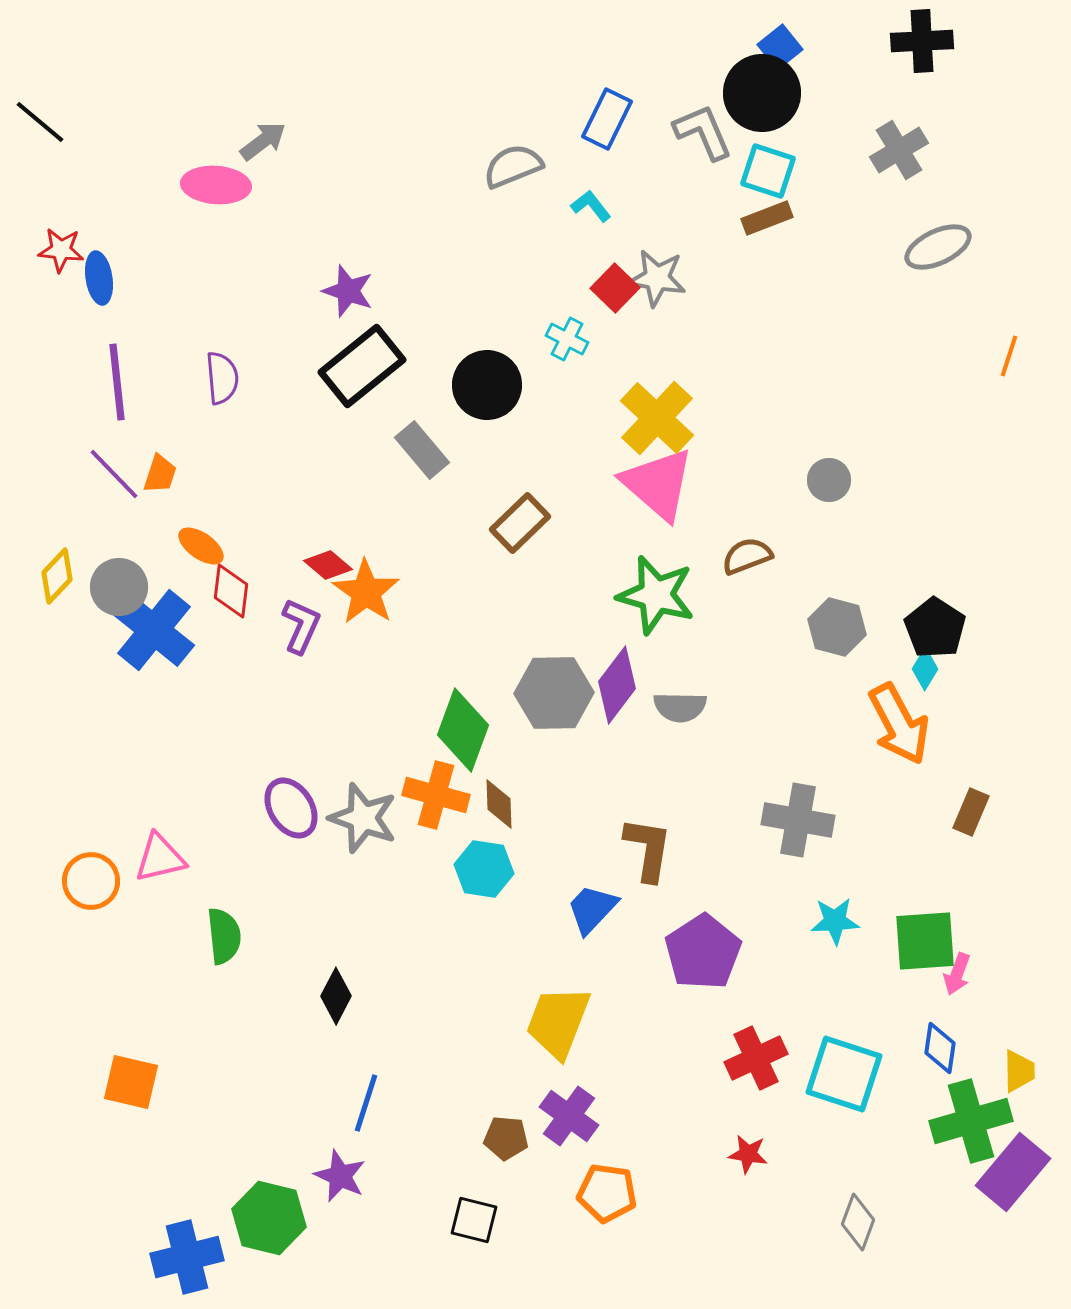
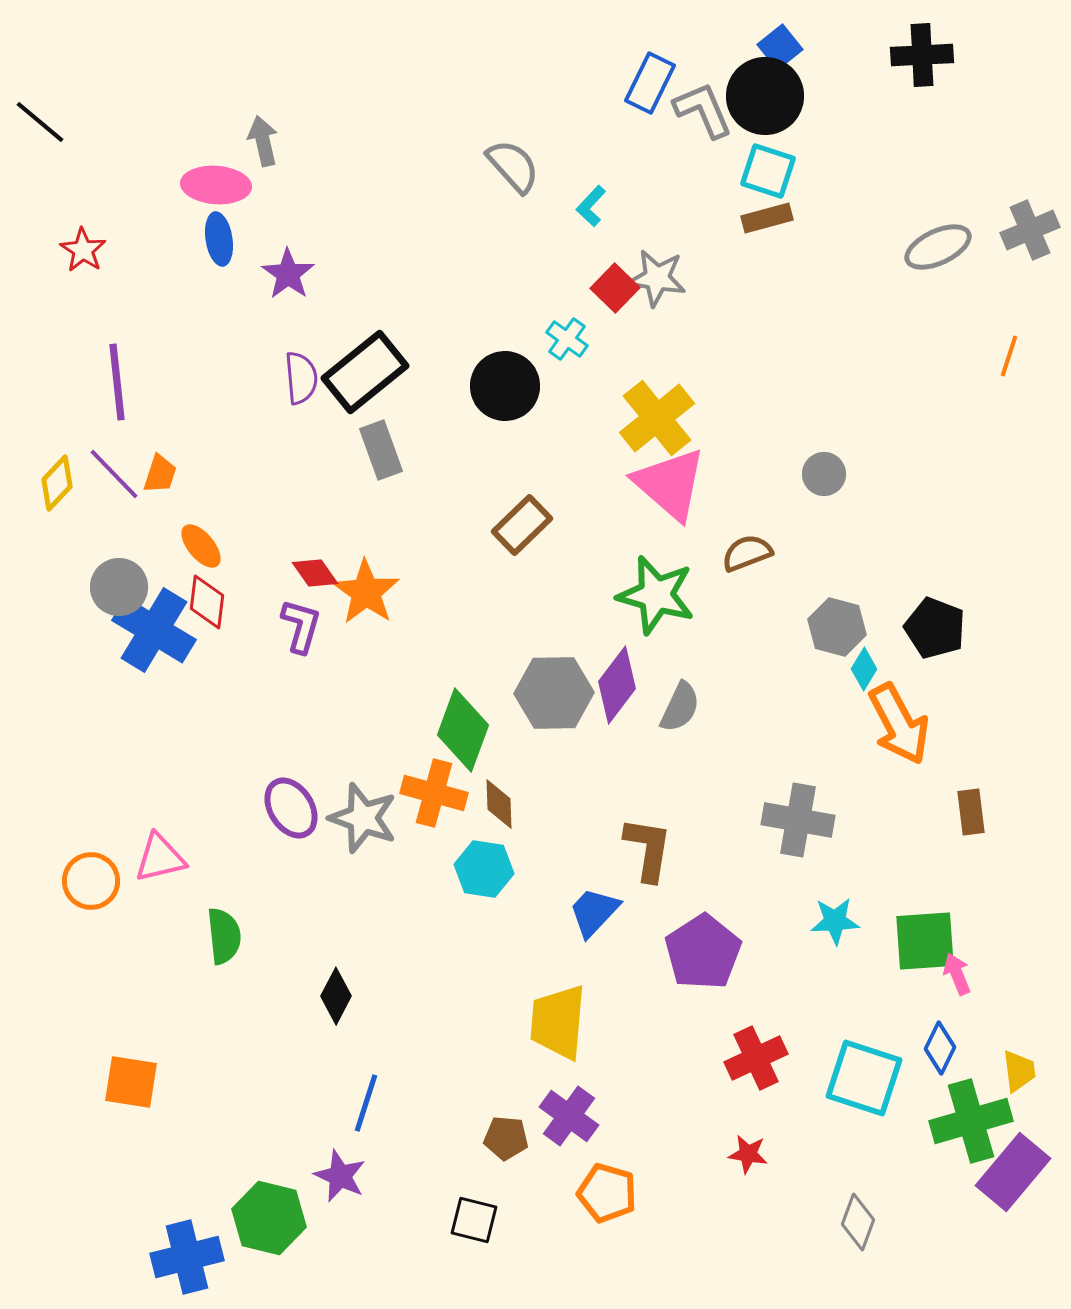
black cross at (922, 41): moved 14 px down
black circle at (762, 93): moved 3 px right, 3 px down
blue rectangle at (607, 119): moved 43 px right, 36 px up
gray L-shape at (703, 132): moved 22 px up
gray arrow at (263, 141): rotated 66 degrees counterclockwise
gray cross at (899, 150): moved 131 px right, 80 px down; rotated 8 degrees clockwise
gray semicircle at (513, 166): rotated 70 degrees clockwise
cyan L-shape at (591, 206): rotated 99 degrees counterclockwise
brown rectangle at (767, 218): rotated 6 degrees clockwise
red star at (61, 250): moved 22 px right; rotated 27 degrees clockwise
blue ellipse at (99, 278): moved 120 px right, 39 px up
purple star at (348, 291): moved 60 px left, 17 px up; rotated 16 degrees clockwise
cyan cross at (567, 339): rotated 9 degrees clockwise
black rectangle at (362, 366): moved 3 px right, 6 px down
purple semicircle at (222, 378): moved 79 px right
black circle at (487, 385): moved 18 px right, 1 px down
yellow cross at (657, 418): rotated 8 degrees clockwise
gray rectangle at (422, 450): moved 41 px left; rotated 20 degrees clockwise
gray circle at (829, 480): moved 5 px left, 6 px up
pink triangle at (658, 484): moved 12 px right
brown rectangle at (520, 523): moved 2 px right, 2 px down
orange ellipse at (201, 546): rotated 15 degrees clockwise
brown semicircle at (747, 556): moved 3 px up
red diamond at (328, 565): moved 13 px left, 8 px down; rotated 15 degrees clockwise
yellow diamond at (57, 576): moved 93 px up
red diamond at (231, 591): moved 24 px left, 11 px down
purple L-shape at (301, 626): rotated 8 degrees counterclockwise
black pentagon at (935, 628): rotated 12 degrees counterclockwise
blue cross at (154, 630): rotated 8 degrees counterclockwise
cyan diamond at (925, 669): moved 61 px left
gray semicircle at (680, 707): rotated 66 degrees counterclockwise
orange cross at (436, 795): moved 2 px left, 2 px up
brown rectangle at (971, 812): rotated 30 degrees counterclockwise
blue trapezoid at (592, 909): moved 2 px right, 3 px down
pink arrow at (957, 974): rotated 138 degrees clockwise
yellow trapezoid at (558, 1022): rotated 16 degrees counterclockwise
blue diamond at (940, 1048): rotated 18 degrees clockwise
yellow trapezoid at (1019, 1071): rotated 6 degrees counterclockwise
cyan square at (844, 1074): moved 20 px right, 4 px down
orange square at (131, 1082): rotated 4 degrees counterclockwise
orange pentagon at (607, 1193): rotated 8 degrees clockwise
